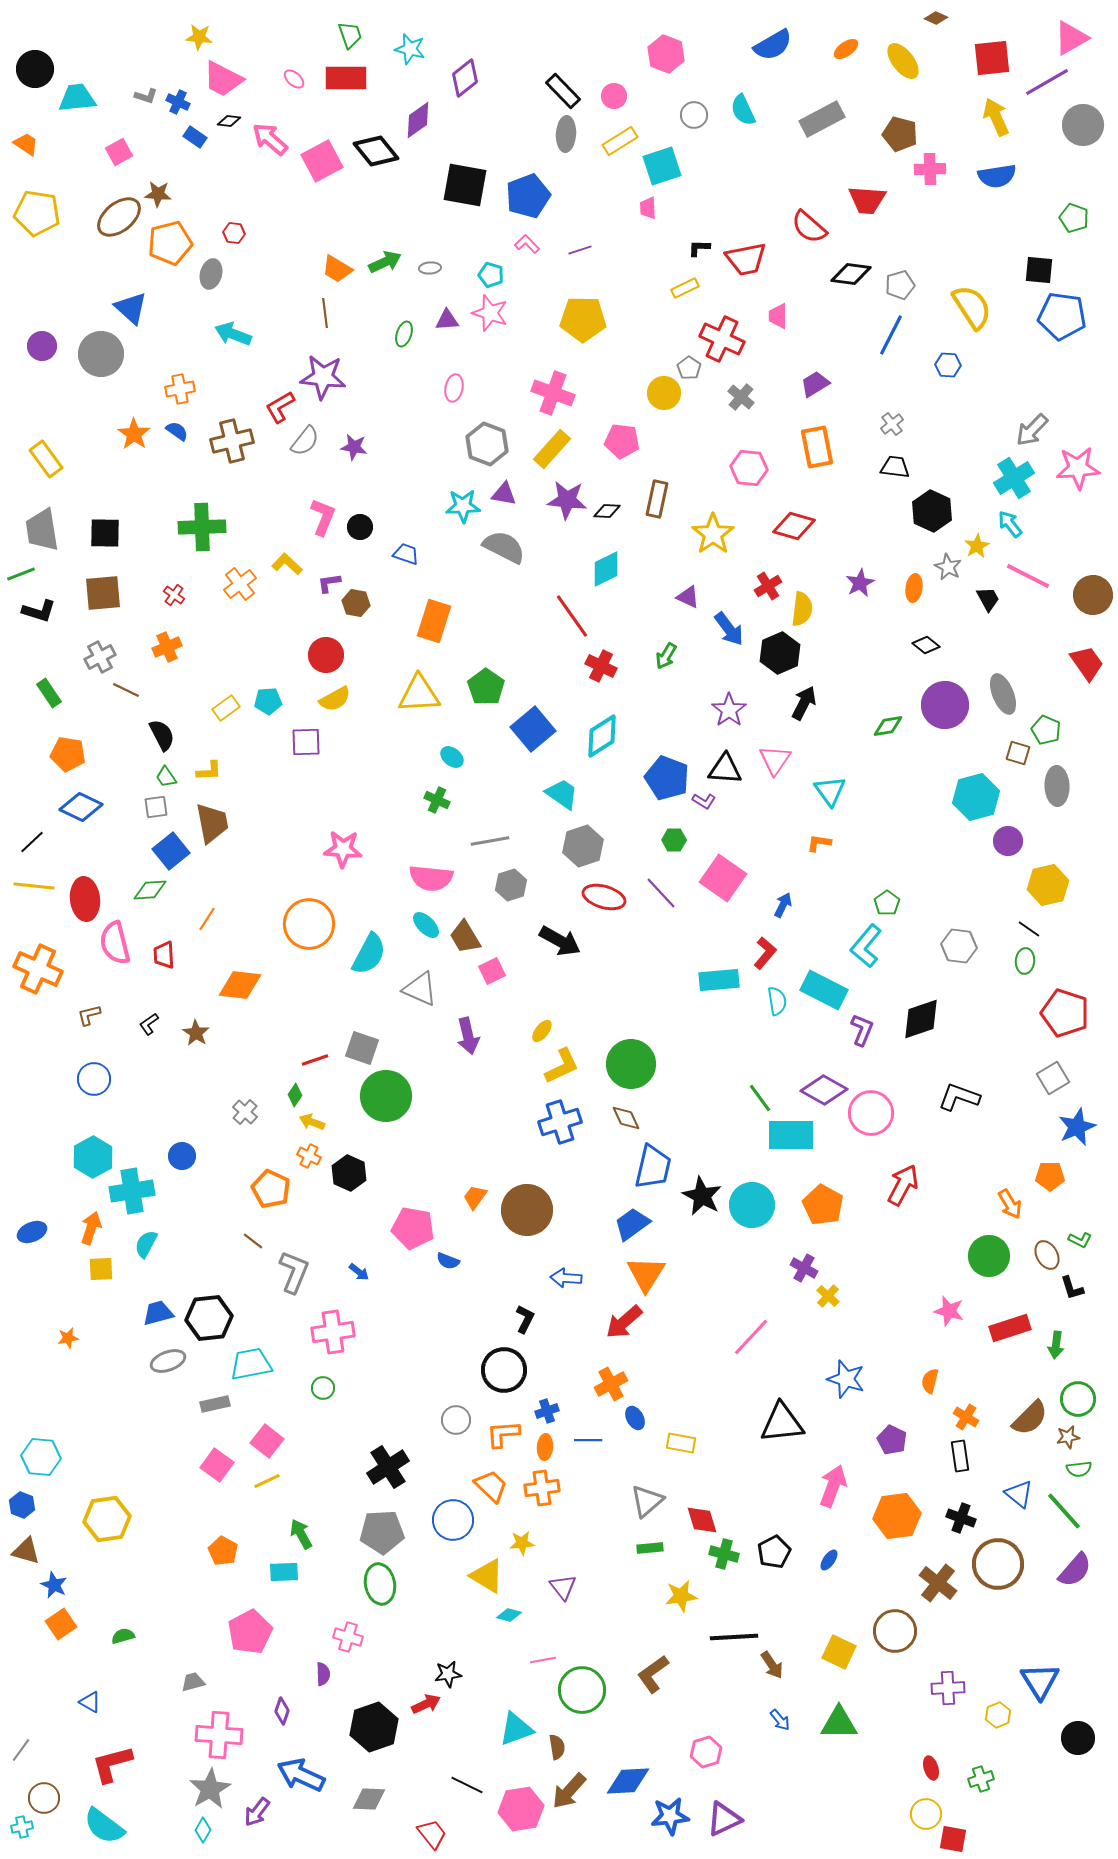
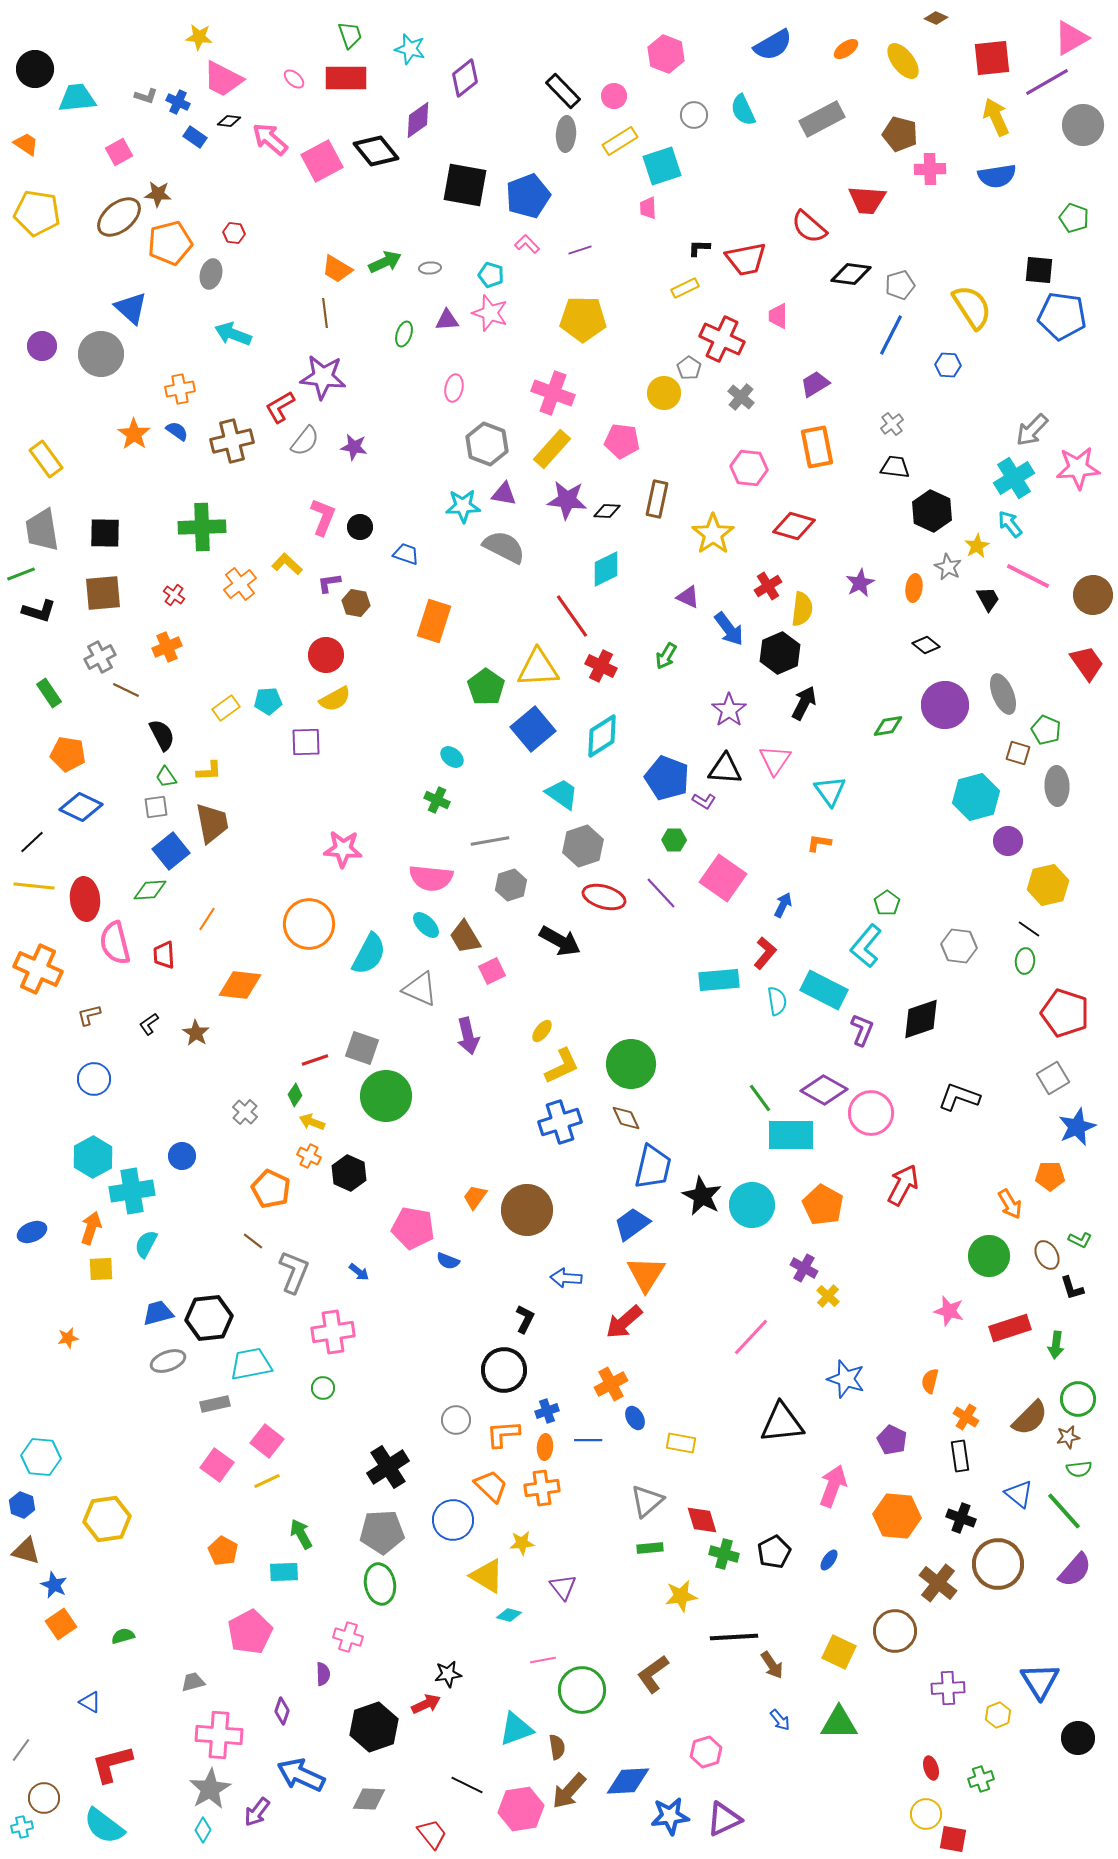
yellow triangle at (419, 694): moved 119 px right, 26 px up
orange hexagon at (897, 1516): rotated 12 degrees clockwise
